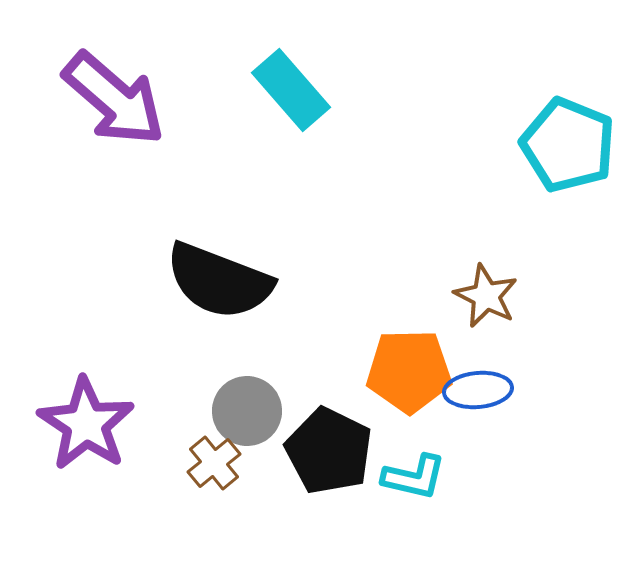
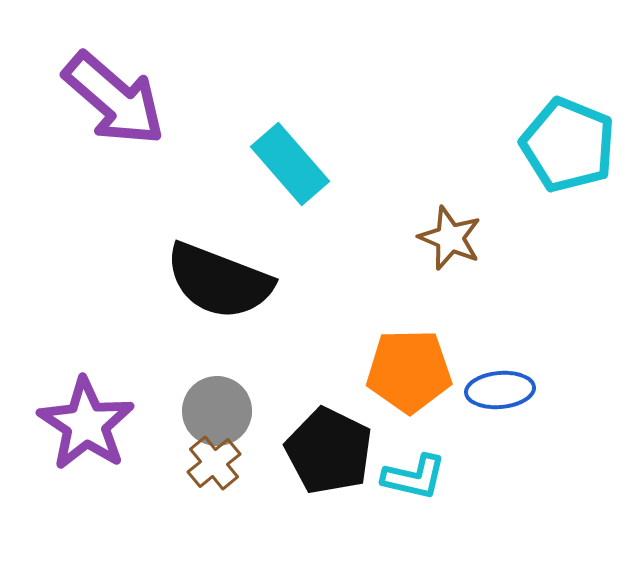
cyan rectangle: moved 1 px left, 74 px down
brown star: moved 36 px left, 58 px up; rotated 4 degrees counterclockwise
blue ellipse: moved 22 px right
gray circle: moved 30 px left
